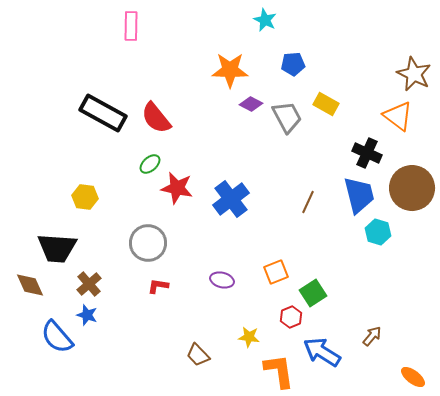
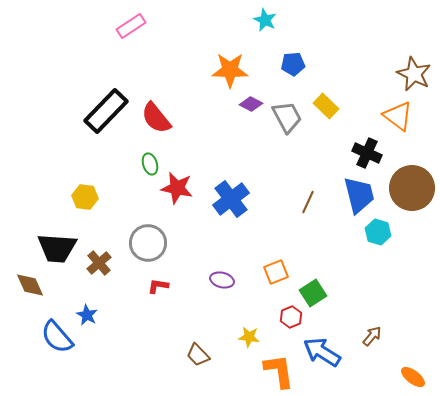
pink rectangle: rotated 56 degrees clockwise
yellow rectangle: moved 2 px down; rotated 15 degrees clockwise
black rectangle: moved 3 px right, 2 px up; rotated 75 degrees counterclockwise
green ellipse: rotated 65 degrees counterclockwise
brown cross: moved 10 px right, 21 px up
blue star: rotated 10 degrees clockwise
